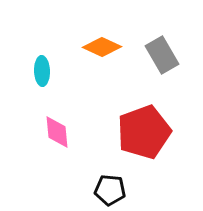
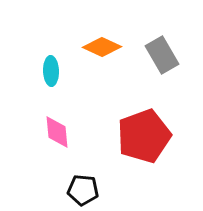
cyan ellipse: moved 9 px right
red pentagon: moved 4 px down
black pentagon: moved 27 px left
